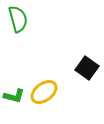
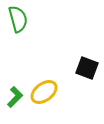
black square: rotated 15 degrees counterclockwise
green L-shape: moved 1 px right, 1 px down; rotated 60 degrees counterclockwise
